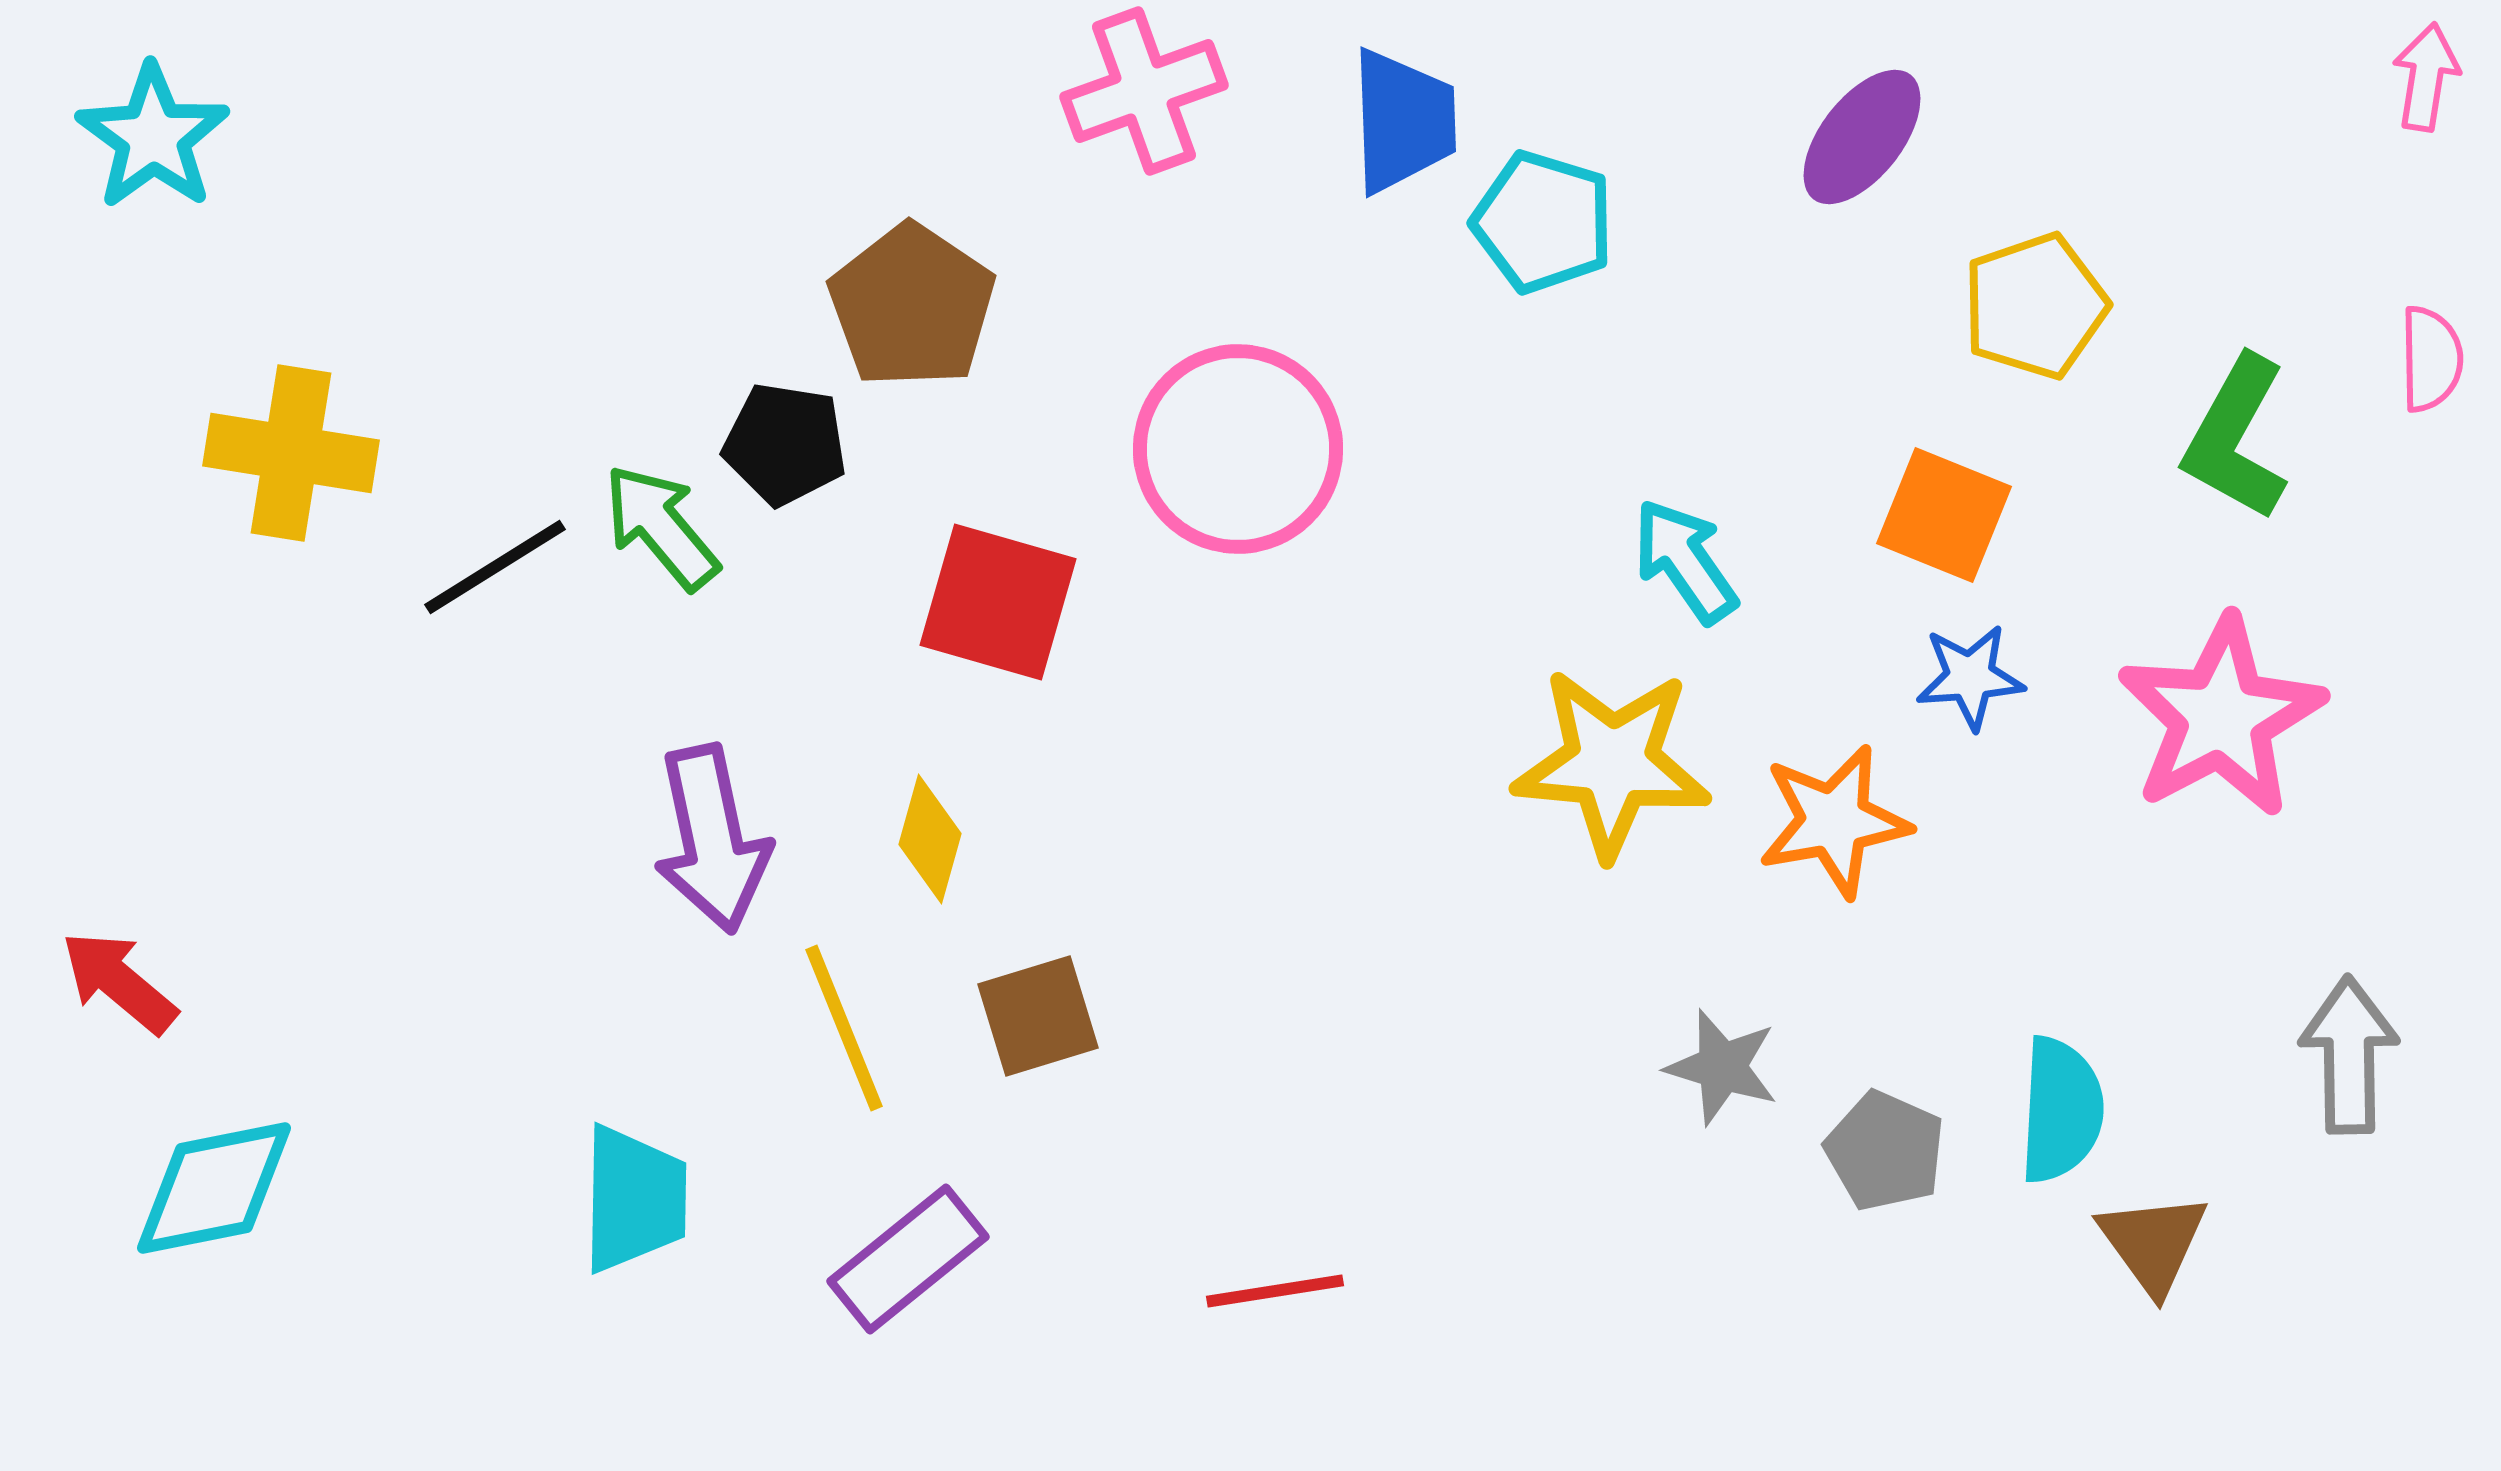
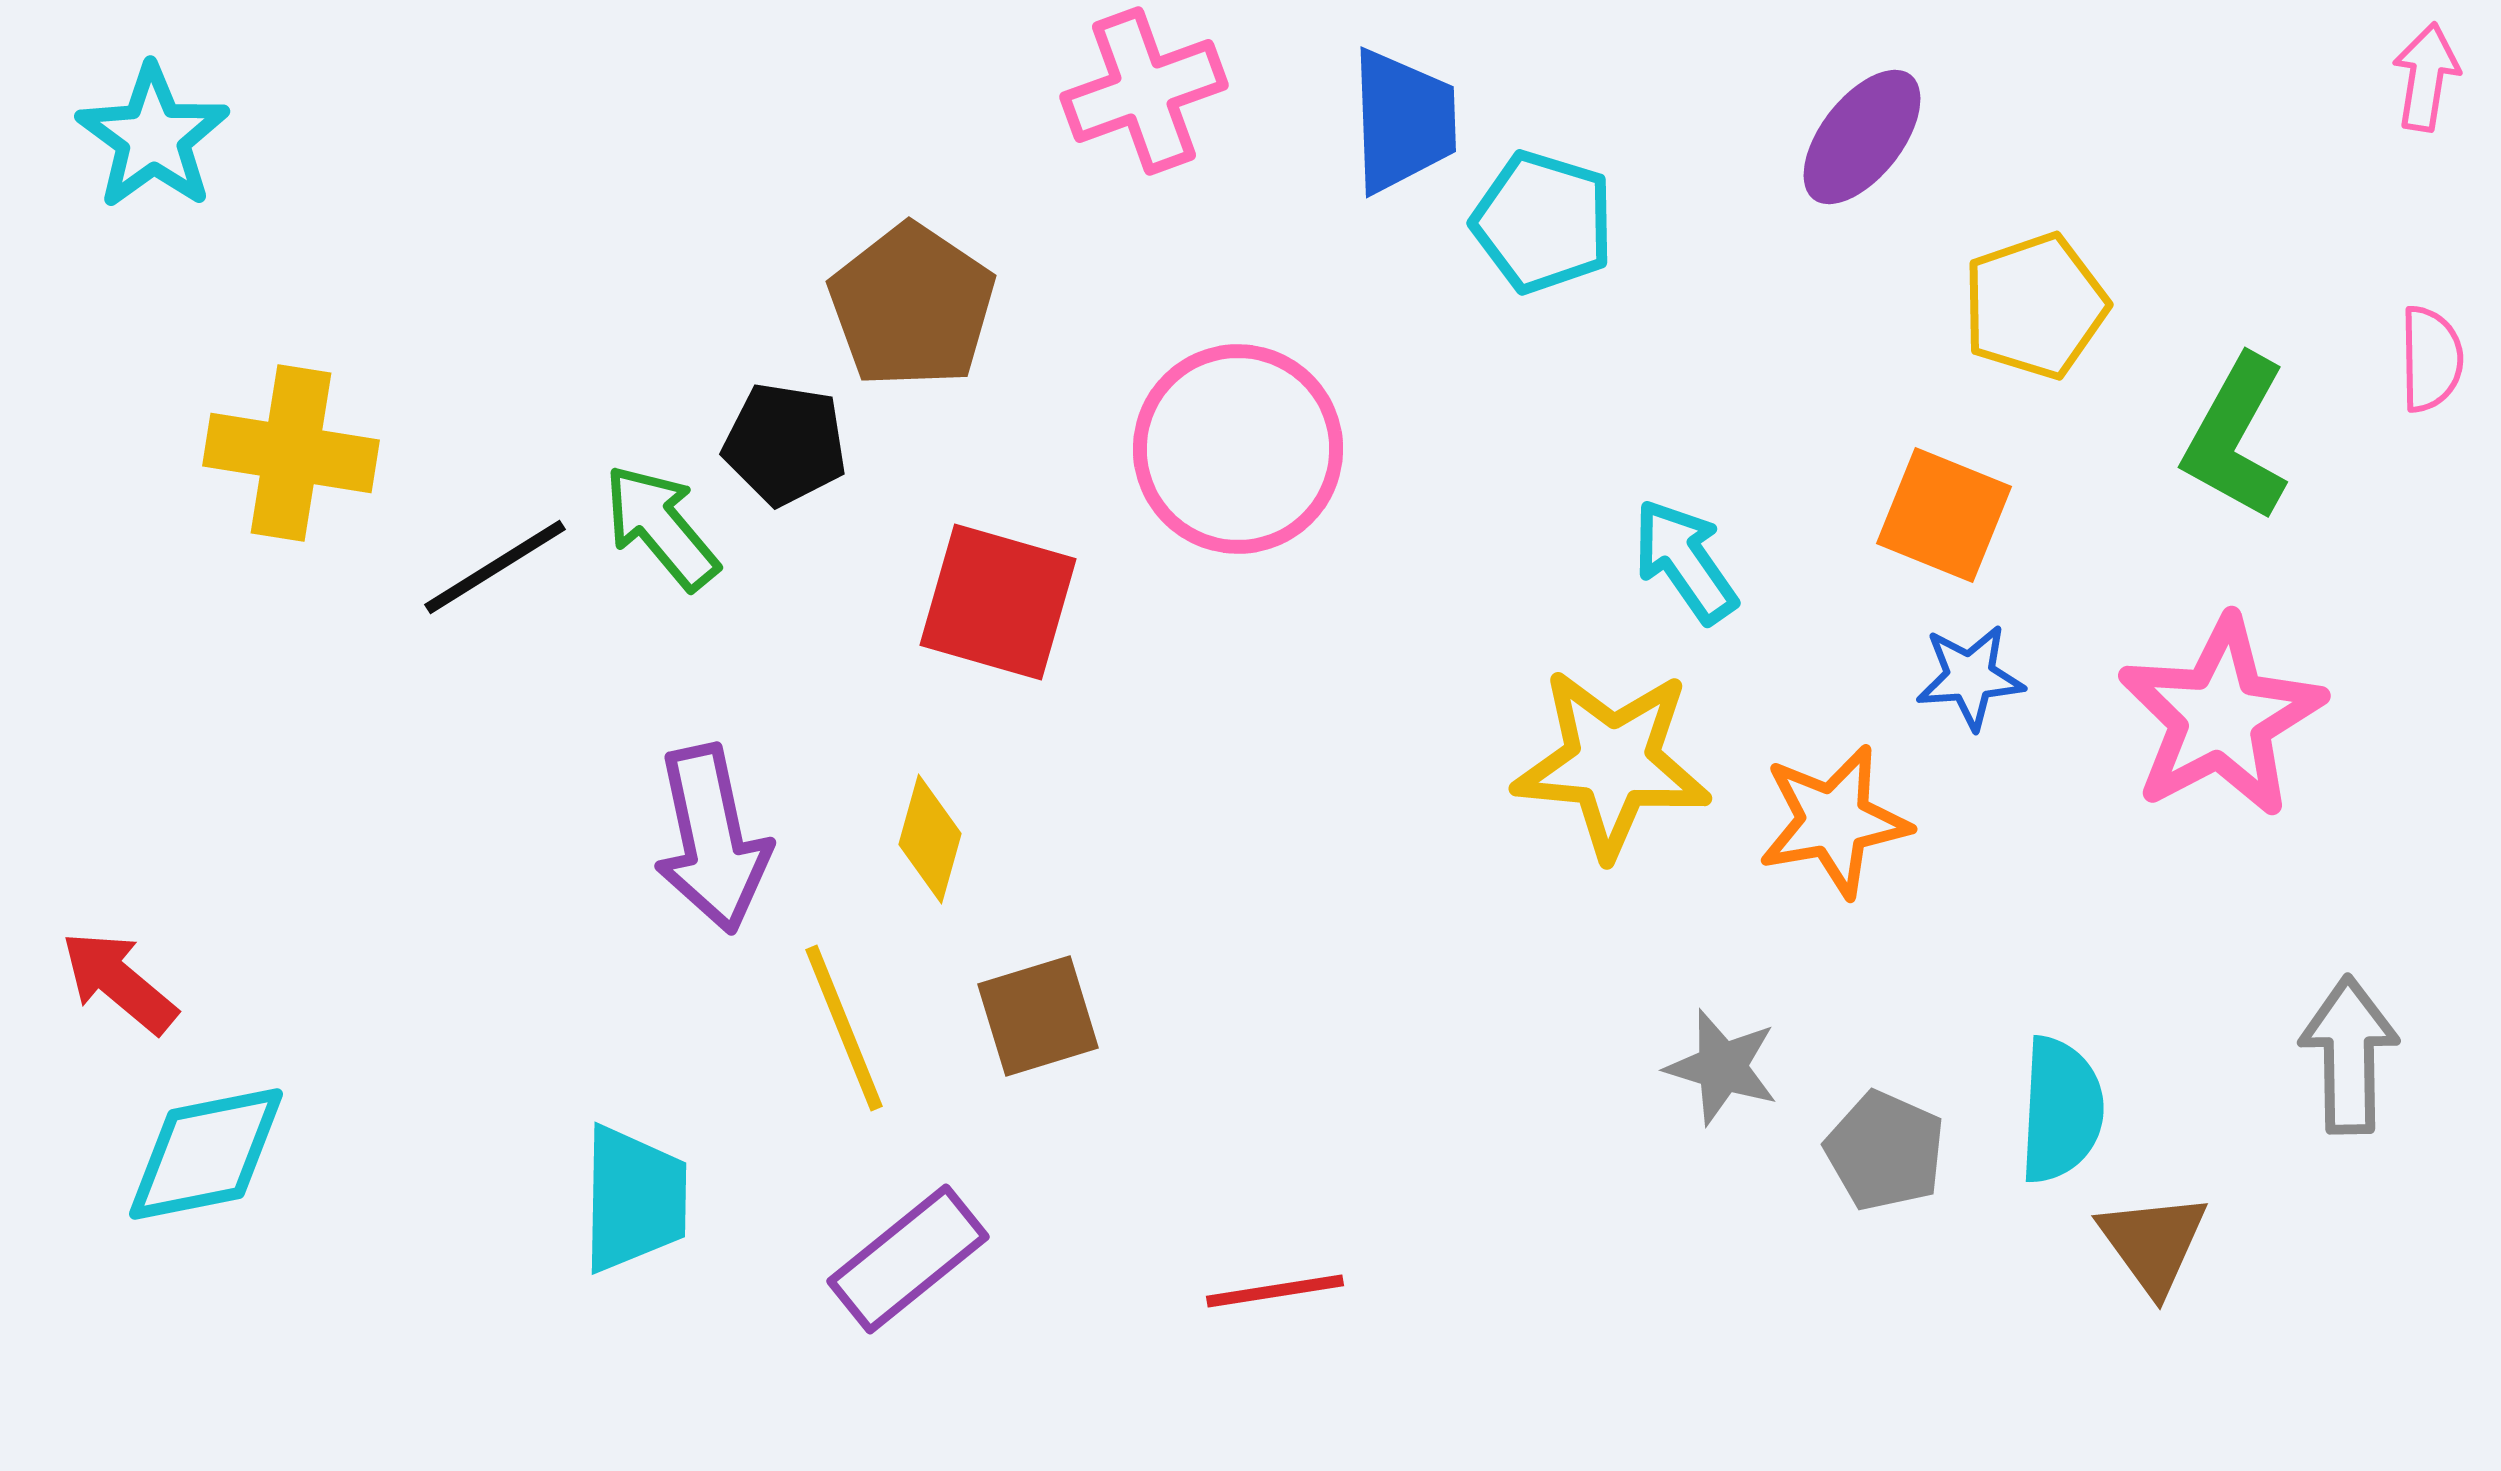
cyan diamond: moved 8 px left, 34 px up
